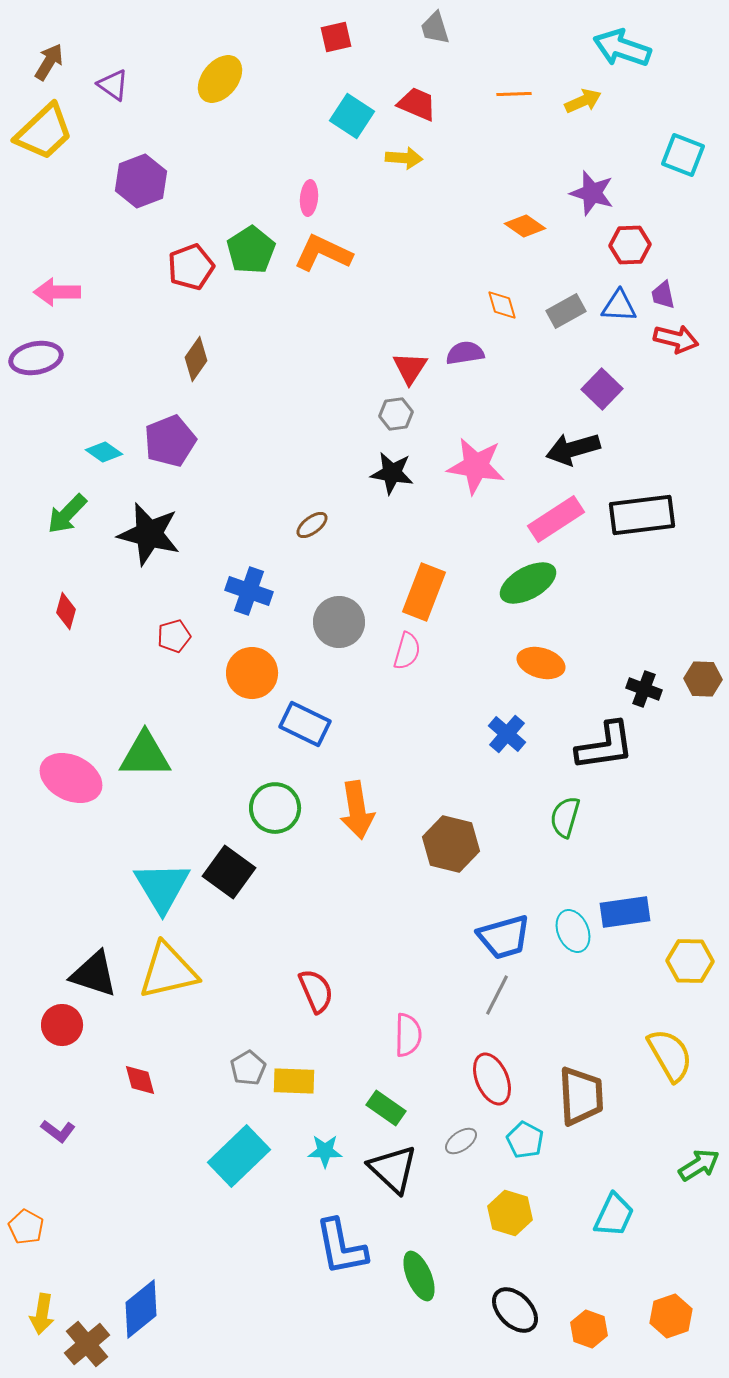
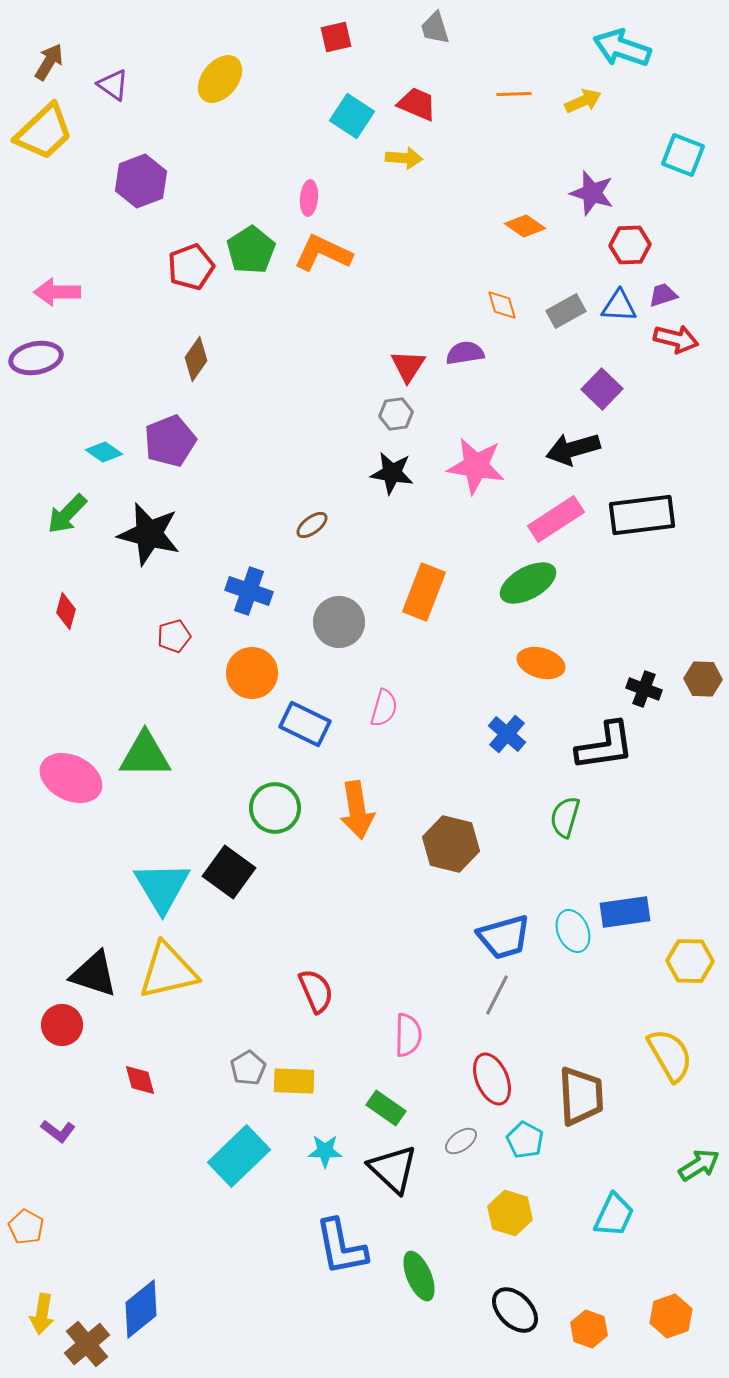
purple trapezoid at (663, 295): rotated 84 degrees clockwise
red triangle at (410, 368): moved 2 px left, 2 px up
pink semicircle at (407, 651): moved 23 px left, 57 px down
